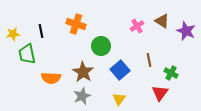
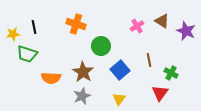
black line: moved 7 px left, 4 px up
green trapezoid: rotated 60 degrees counterclockwise
